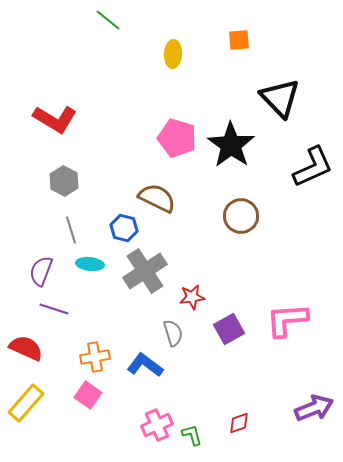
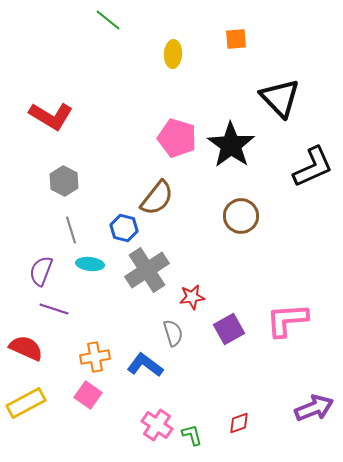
orange square: moved 3 px left, 1 px up
red L-shape: moved 4 px left, 3 px up
brown semicircle: rotated 102 degrees clockwise
gray cross: moved 2 px right, 1 px up
yellow rectangle: rotated 21 degrees clockwise
pink cross: rotated 32 degrees counterclockwise
